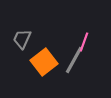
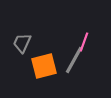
gray trapezoid: moved 4 px down
orange square: moved 4 px down; rotated 24 degrees clockwise
